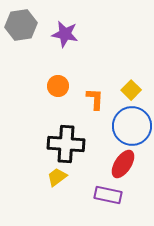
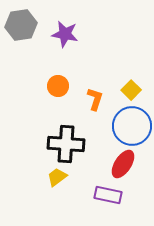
orange L-shape: rotated 15 degrees clockwise
